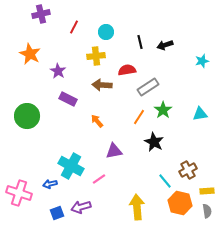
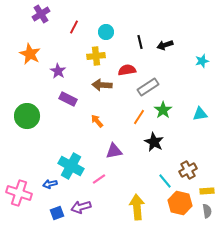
purple cross: rotated 18 degrees counterclockwise
